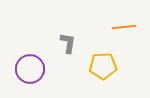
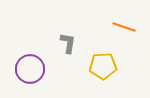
orange line: rotated 25 degrees clockwise
